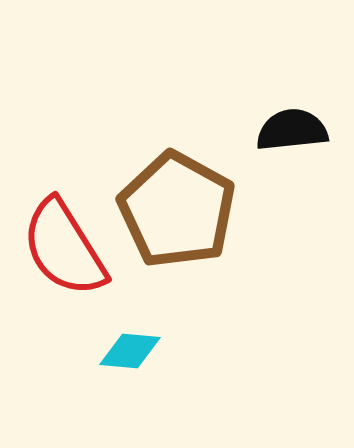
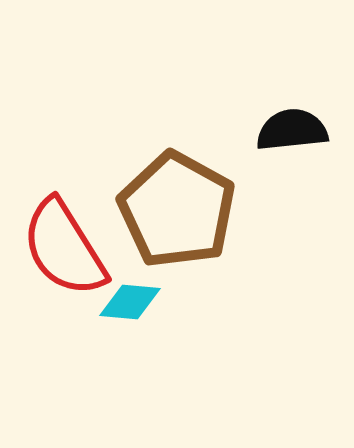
cyan diamond: moved 49 px up
